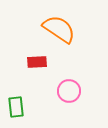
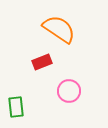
red rectangle: moved 5 px right; rotated 18 degrees counterclockwise
